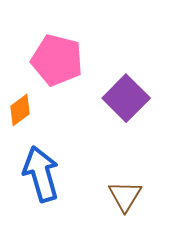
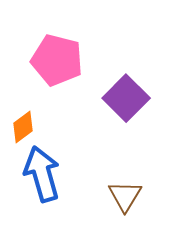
orange diamond: moved 3 px right, 17 px down
blue arrow: moved 1 px right
